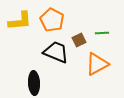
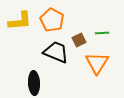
orange triangle: moved 1 px up; rotated 30 degrees counterclockwise
